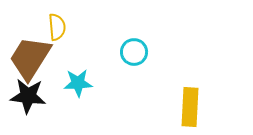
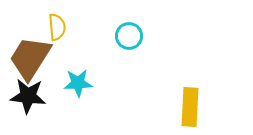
cyan circle: moved 5 px left, 16 px up
